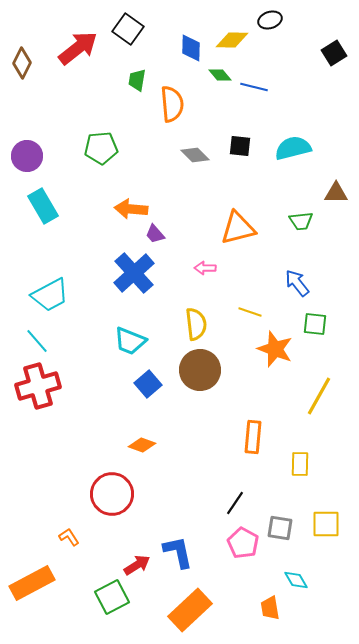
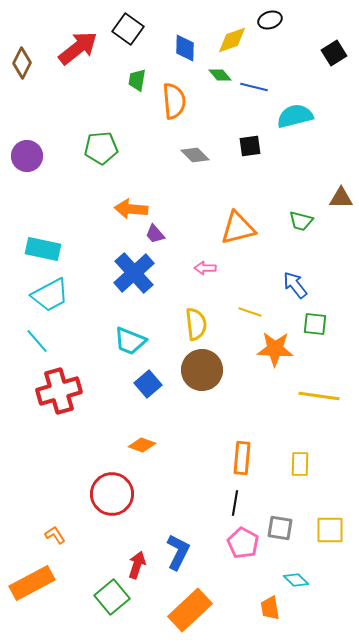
yellow diamond at (232, 40): rotated 20 degrees counterclockwise
blue diamond at (191, 48): moved 6 px left
orange semicircle at (172, 104): moved 2 px right, 3 px up
black square at (240, 146): moved 10 px right; rotated 15 degrees counterclockwise
cyan semicircle at (293, 148): moved 2 px right, 32 px up
brown triangle at (336, 193): moved 5 px right, 5 px down
cyan rectangle at (43, 206): moved 43 px down; rotated 48 degrees counterclockwise
green trapezoid at (301, 221): rotated 20 degrees clockwise
blue arrow at (297, 283): moved 2 px left, 2 px down
orange star at (275, 349): rotated 18 degrees counterclockwise
brown circle at (200, 370): moved 2 px right
red cross at (38, 386): moved 21 px right, 5 px down
yellow line at (319, 396): rotated 69 degrees clockwise
orange rectangle at (253, 437): moved 11 px left, 21 px down
black line at (235, 503): rotated 25 degrees counterclockwise
yellow square at (326, 524): moved 4 px right, 6 px down
orange L-shape at (69, 537): moved 14 px left, 2 px up
blue L-shape at (178, 552): rotated 39 degrees clockwise
red arrow at (137, 565): rotated 40 degrees counterclockwise
cyan diamond at (296, 580): rotated 15 degrees counterclockwise
green square at (112, 597): rotated 12 degrees counterclockwise
